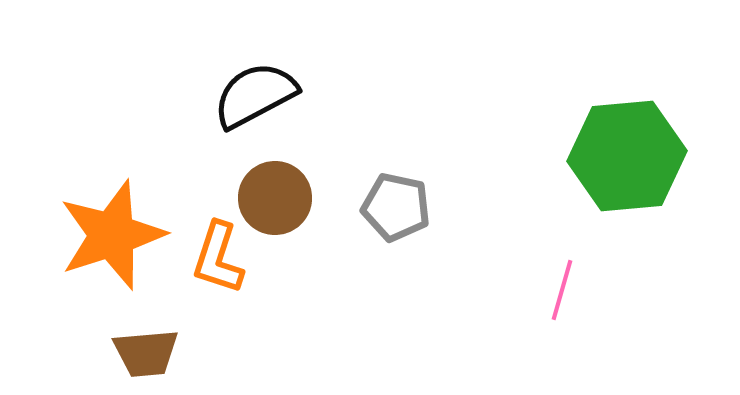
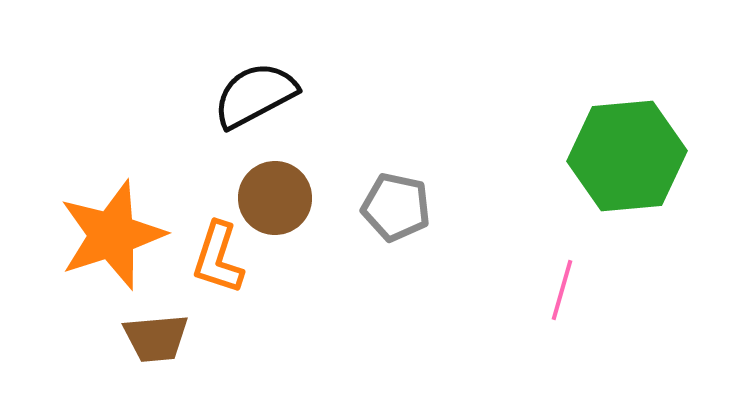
brown trapezoid: moved 10 px right, 15 px up
